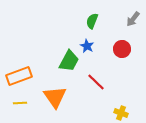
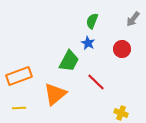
blue star: moved 1 px right, 3 px up
orange triangle: moved 3 px up; rotated 25 degrees clockwise
yellow line: moved 1 px left, 5 px down
